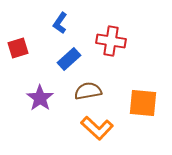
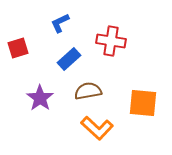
blue L-shape: rotated 30 degrees clockwise
